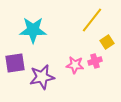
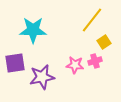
yellow square: moved 3 px left
